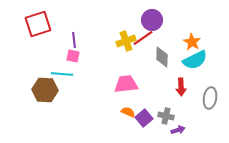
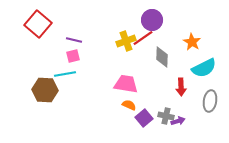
red square: rotated 32 degrees counterclockwise
purple line: rotated 70 degrees counterclockwise
pink square: rotated 24 degrees counterclockwise
cyan semicircle: moved 9 px right, 8 px down
cyan line: moved 3 px right; rotated 15 degrees counterclockwise
pink trapezoid: rotated 15 degrees clockwise
gray ellipse: moved 3 px down
orange semicircle: moved 1 px right, 7 px up
purple arrow: moved 9 px up
